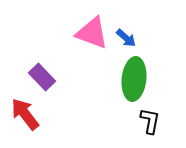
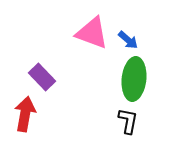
blue arrow: moved 2 px right, 2 px down
red arrow: rotated 48 degrees clockwise
black L-shape: moved 22 px left
